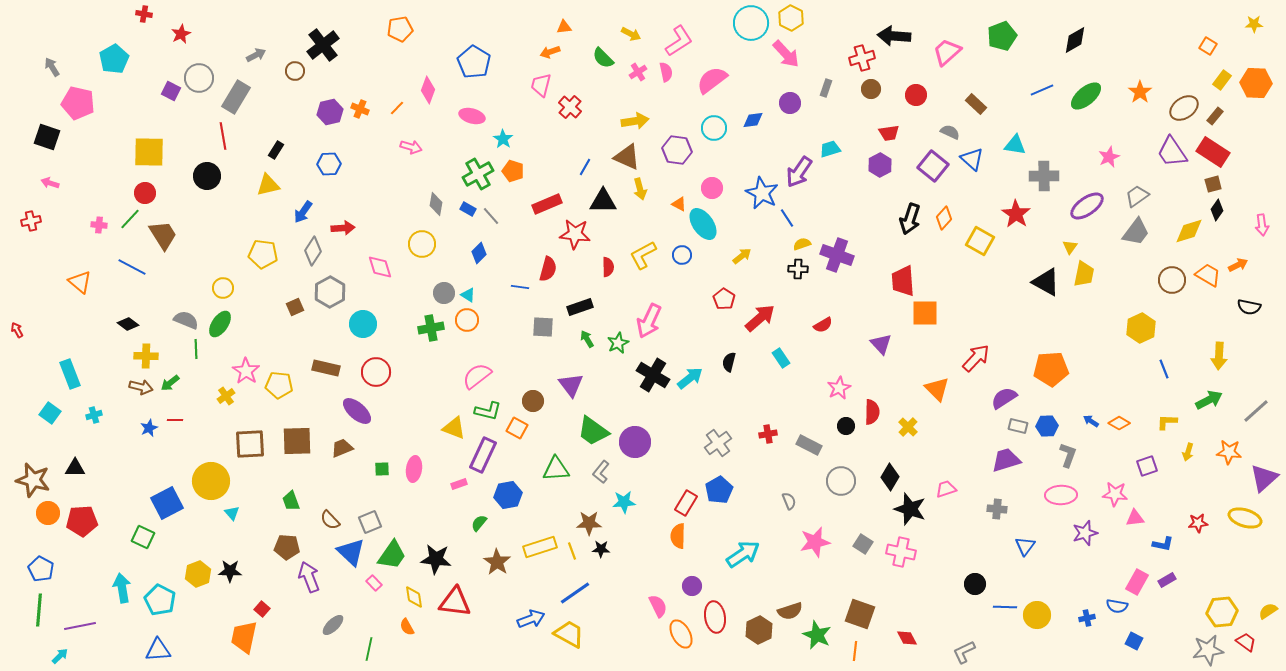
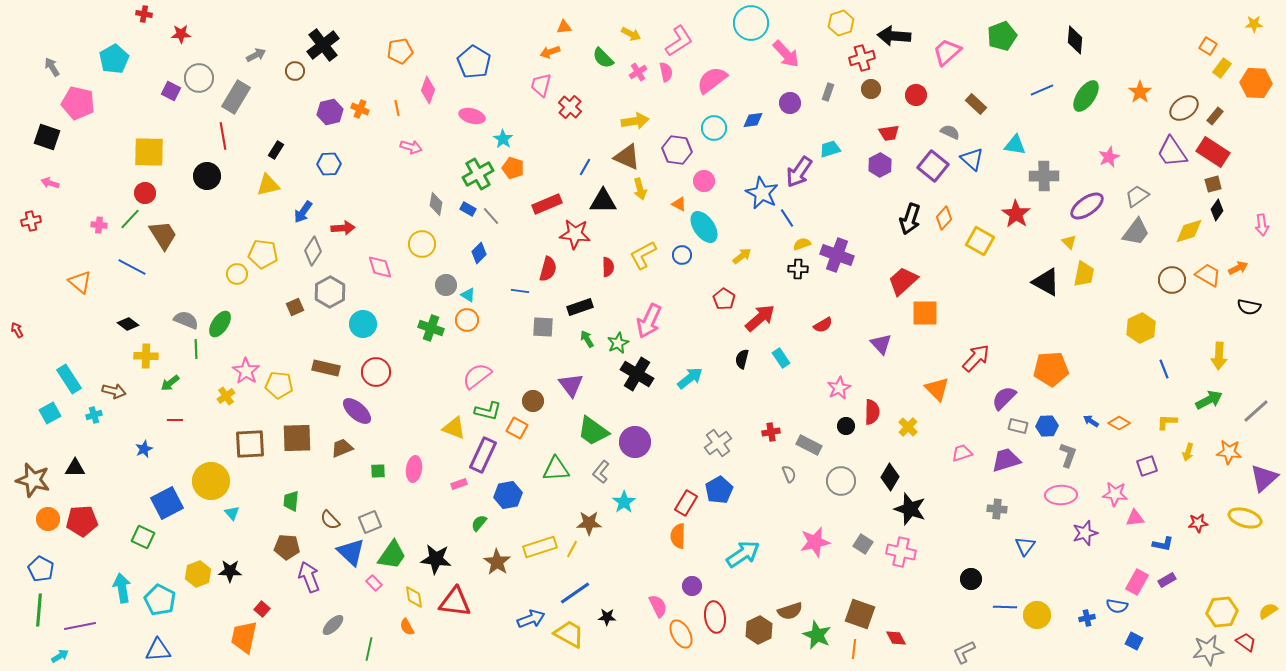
yellow hexagon at (791, 18): moved 50 px right, 5 px down; rotated 15 degrees clockwise
orange pentagon at (400, 29): moved 22 px down
red star at (181, 34): rotated 24 degrees clockwise
black diamond at (1075, 40): rotated 56 degrees counterclockwise
yellow rectangle at (1222, 80): moved 12 px up
gray rectangle at (826, 88): moved 2 px right, 4 px down
green ellipse at (1086, 96): rotated 16 degrees counterclockwise
orange line at (397, 108): rotated 56 degrees counterclockwise
orange pentagon at (513, 171): moved 3 px up
pink circle at (712, 188): moved 8 px left, 7 px up
cyan ellipse at (703, 224): moved 1 px right, 3 px down
yellow triangle at (1070, 247): moved 1 px left, 5 px up; rotated 21 degrees counterclockwise
orange arrow at (1238, 265): moved 3 px down
red trapezoid at (903, 281): rotated 52 degrees clockwise
blue line at (520, 287): moved 4 px down
yellow circle at (223, 288): moved 14 px right, 14 px up
gray circle at (444, 293): moved 2 px right, 8 px up
green cross at (431, 328): rotated 30 degrees clockwise
black semicircle at (729, 362): moved 13 px right, 3 px up
cyan rectangle at (70, 374): moved 1 px left, 5 px down; rotated 12 degrees counterclockwise
black cross at (653, 375): moved 16 px left, 1 px up
brown arrow at (141, 387): moved 27 px left, 4 px down
purple semicircle at (1004, 398): rotated 12 degrees counterclockwise
cyan square at (50, 413): rotated 25 degrees clockwise
blue star at (149, 428): moved 5 px left, 21 px down
red cross at (768, 434): moved 3 px right, 2 px up
brown square at (297, 441): moved 3 px up
green square at (382, 469): moved 4 px left, 2 px down
pink trapezoid at (946, 489): moved 16 px right, 36 px up
green trapezoid at (291, 501): rotated 25 degrees clockwise
gray semicircle at (789, 501): moved 27 px up
cyan star at (624, 502): rotated 30 degrees counterclockwise
orange circle at (48, 513): moved 6 px down
black star at (601, 549): moved 6 px right, 68 px down
yellow line at (572, 551): moved 2 px up; rotated 48 degrees clockwise
black circle at (975, 584): moved 4 px left, 5 px up
red diamond at (907, 638): moved 11 px left
orange line at (855, 651): moved 1 px left, 2 px up
cyan arrow at (60, 656): rotated 12 degrees clockwise
